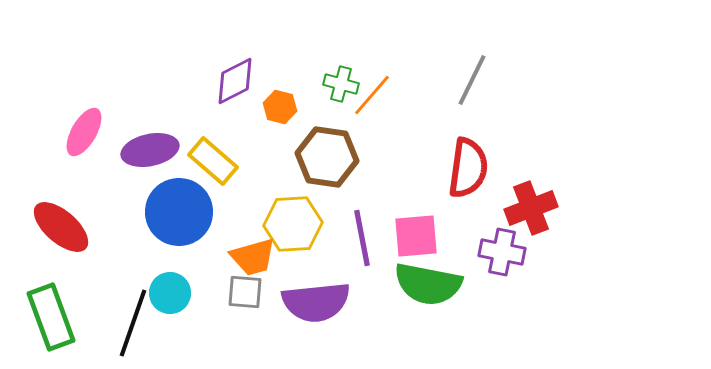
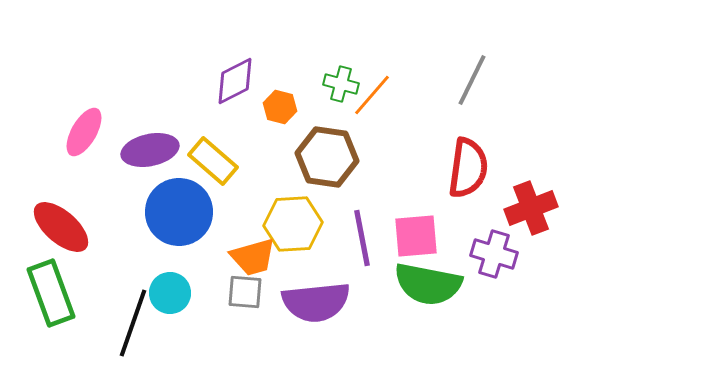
purple cross: moved 8 px left, 2 px down; rotated 6 degrees clockwise
green rectangle: moved 24 px up
